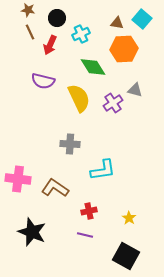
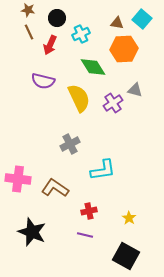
brown line: moved 1 px left
gray cross: rotated 30 degrees counterclockwise
